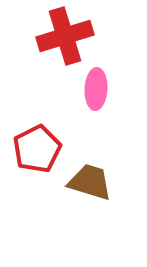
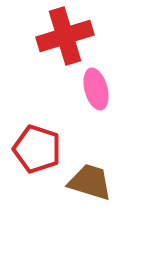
pink ellipse: rotated 18 degrees counterclockwise
red pentagon: rotated 27 degrees counterclockwise
